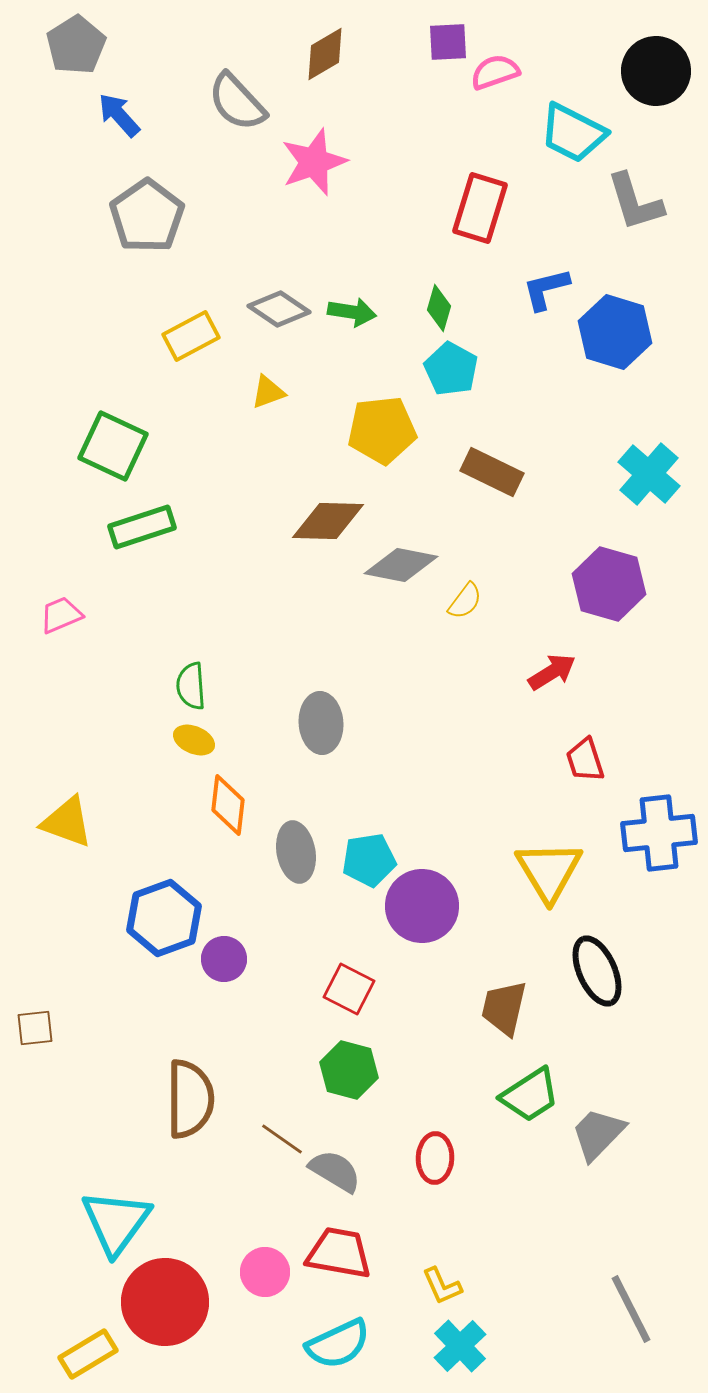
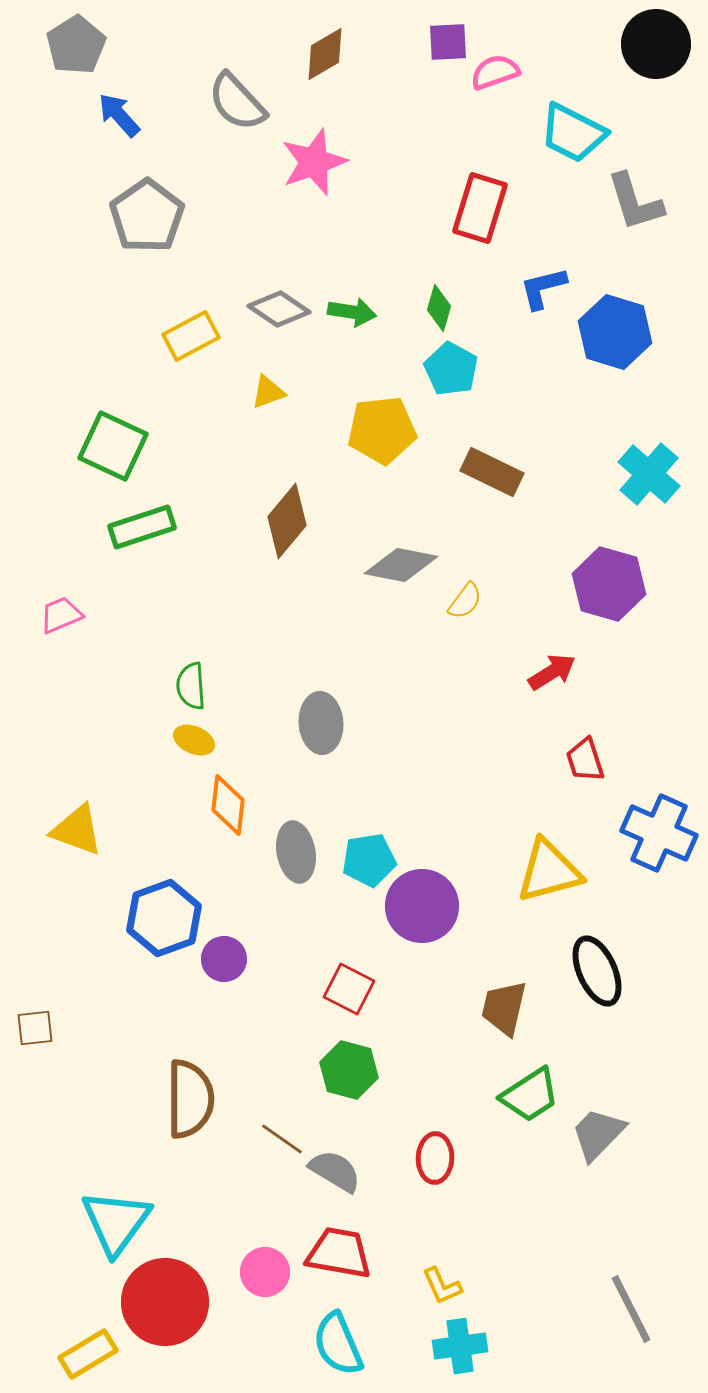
black circle at (656, 71): moved 27 px up
blue L-shape at (546, 289): moved 3 px left, 1 px up
brown diamond at (328, 521): moved 41 px left; rotated 52 degrees counterclockwise
yellow triangle at (67, 822): moved 10 px right, 8 px down
blue cross at (659, 833): rotated 30 degrees clockwise
yellow triangle at (549, 871): rotated 46 degrees clockwise
cyan semicircle at (338, 1344): rotated 92 degrees clockwise
cyan cross at (460, 1346): rotated 36 degrees clockwise
